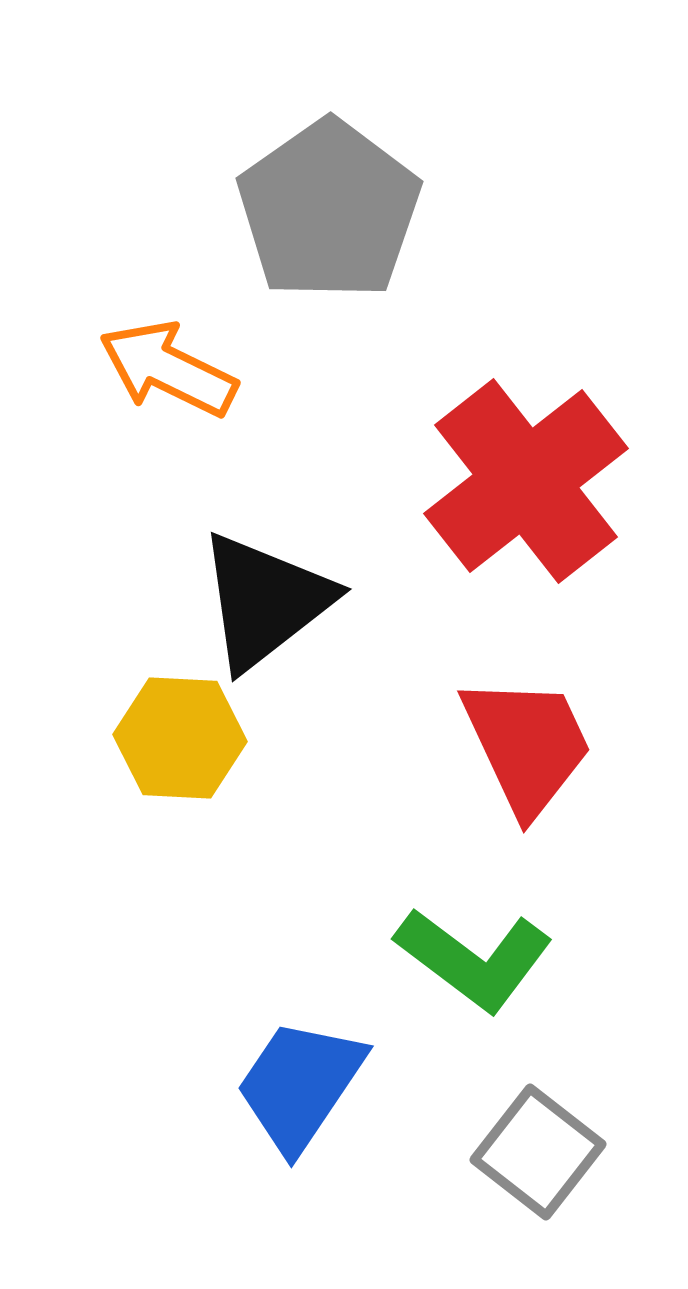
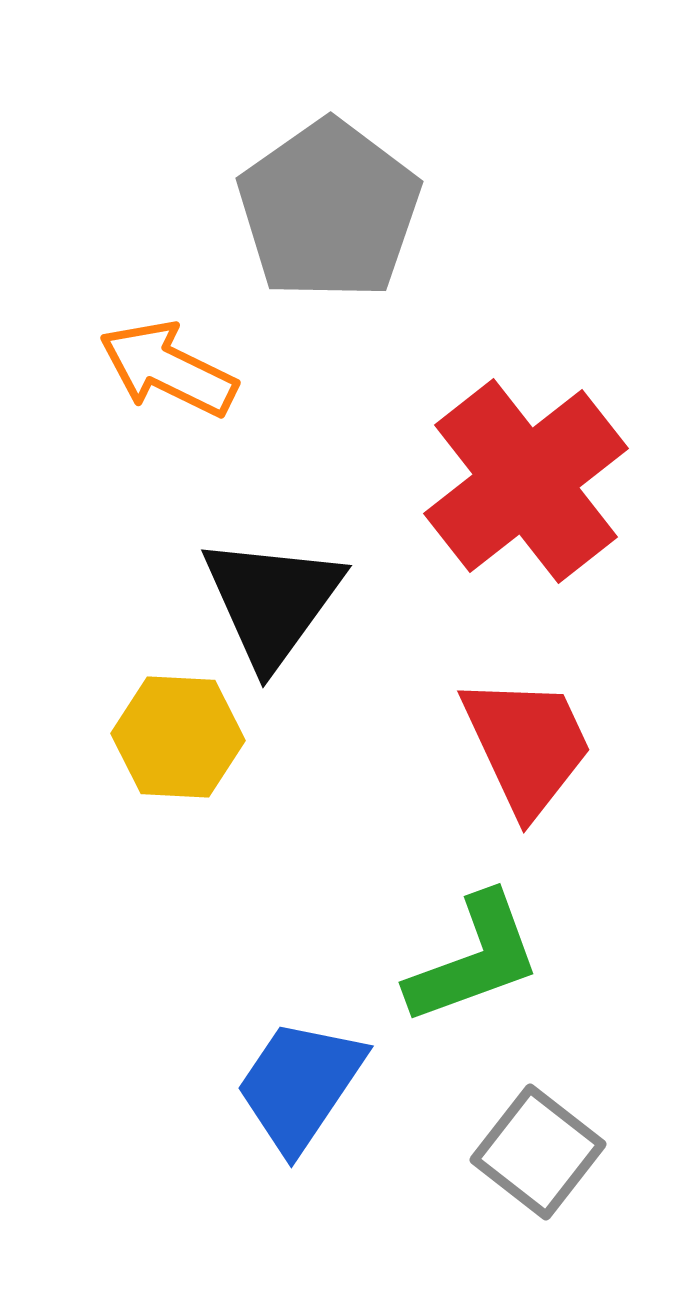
black triangle: moved 7 px right; rotated 16 degrees counterclockwise
yellow hexagon: moved 2 px left, 1 px up
green L-shape: rotated 57 degrees counterclockwise
